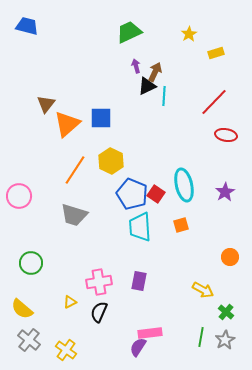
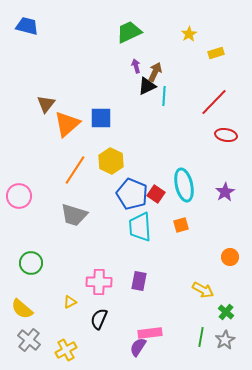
pink cross: rotated 10 degrees clockwise
black semicircle: moved 7 px down
yellow cross: rotated 25 degrees clockwise
